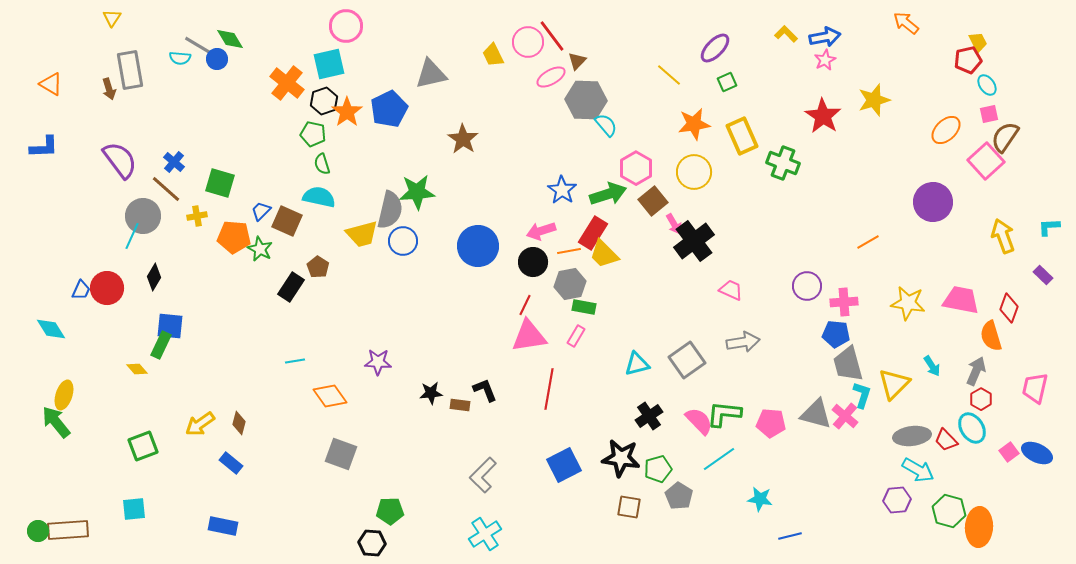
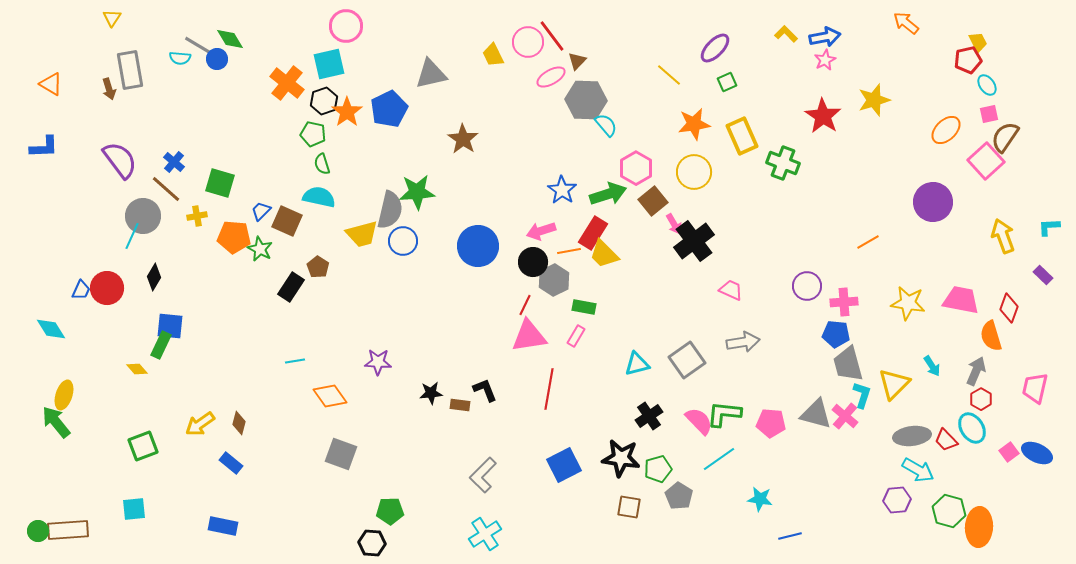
gray hexagon at (570, 284): moved 16 px left, 4 px up; rotated 16 degrees counterclockwise
